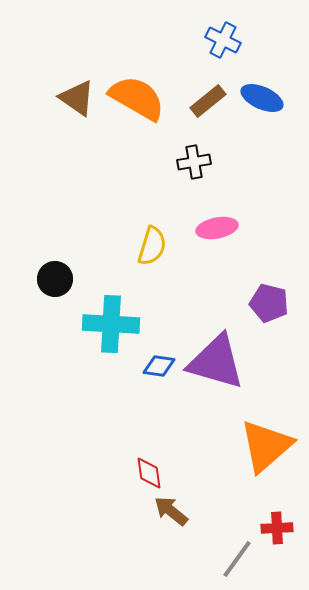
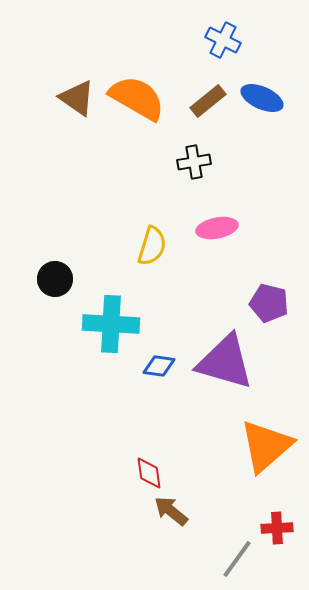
purple triangle: moved 9 px right
